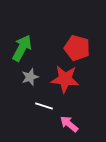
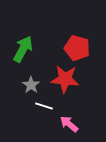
green arrow: moved 1 px right, 1 px down
gray star: moved 1 px right, 8 px down; rotated 18 degrees counterclockwise
